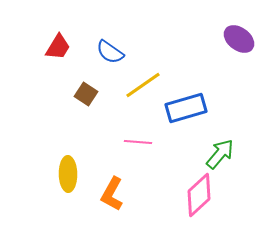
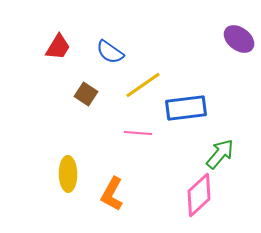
blue rectangle: rotated 9 degrees clockwise
pink line: moved 9 px up
